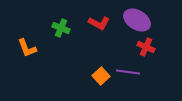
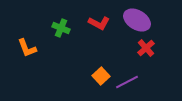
red cross: moved 1 px down; rotated 24 degrees clockwise
purple line: moved 1 px left, 10 px down; rotated 35 degrees counterclockwise
